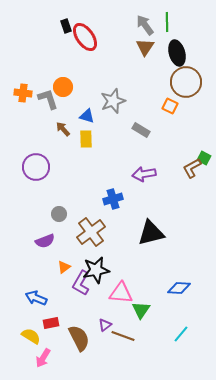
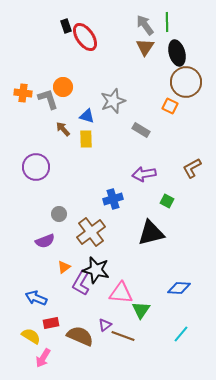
green square: moved 37 px left, 43 px down
black star: rotated 24 degrees clockwise
brown semicircle: moved 1 px right, 2 px up; rotated 40 degrees counterclockwise
